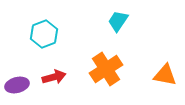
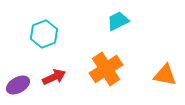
cyan trapezoid: rotated 30 degrees clockwise
red arrow: rotated 10 degrees counterclockwise
purple ellipse: moved 1 px right; rotated 15 degrees counterclockwise
